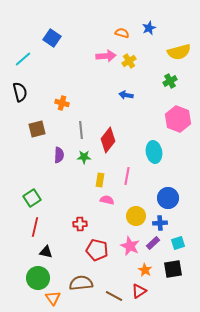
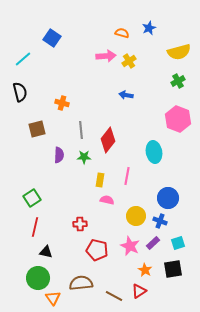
green cross: moved 8 px right
blue cross: moved 2 px up; rotated 24 degrees clockwise
